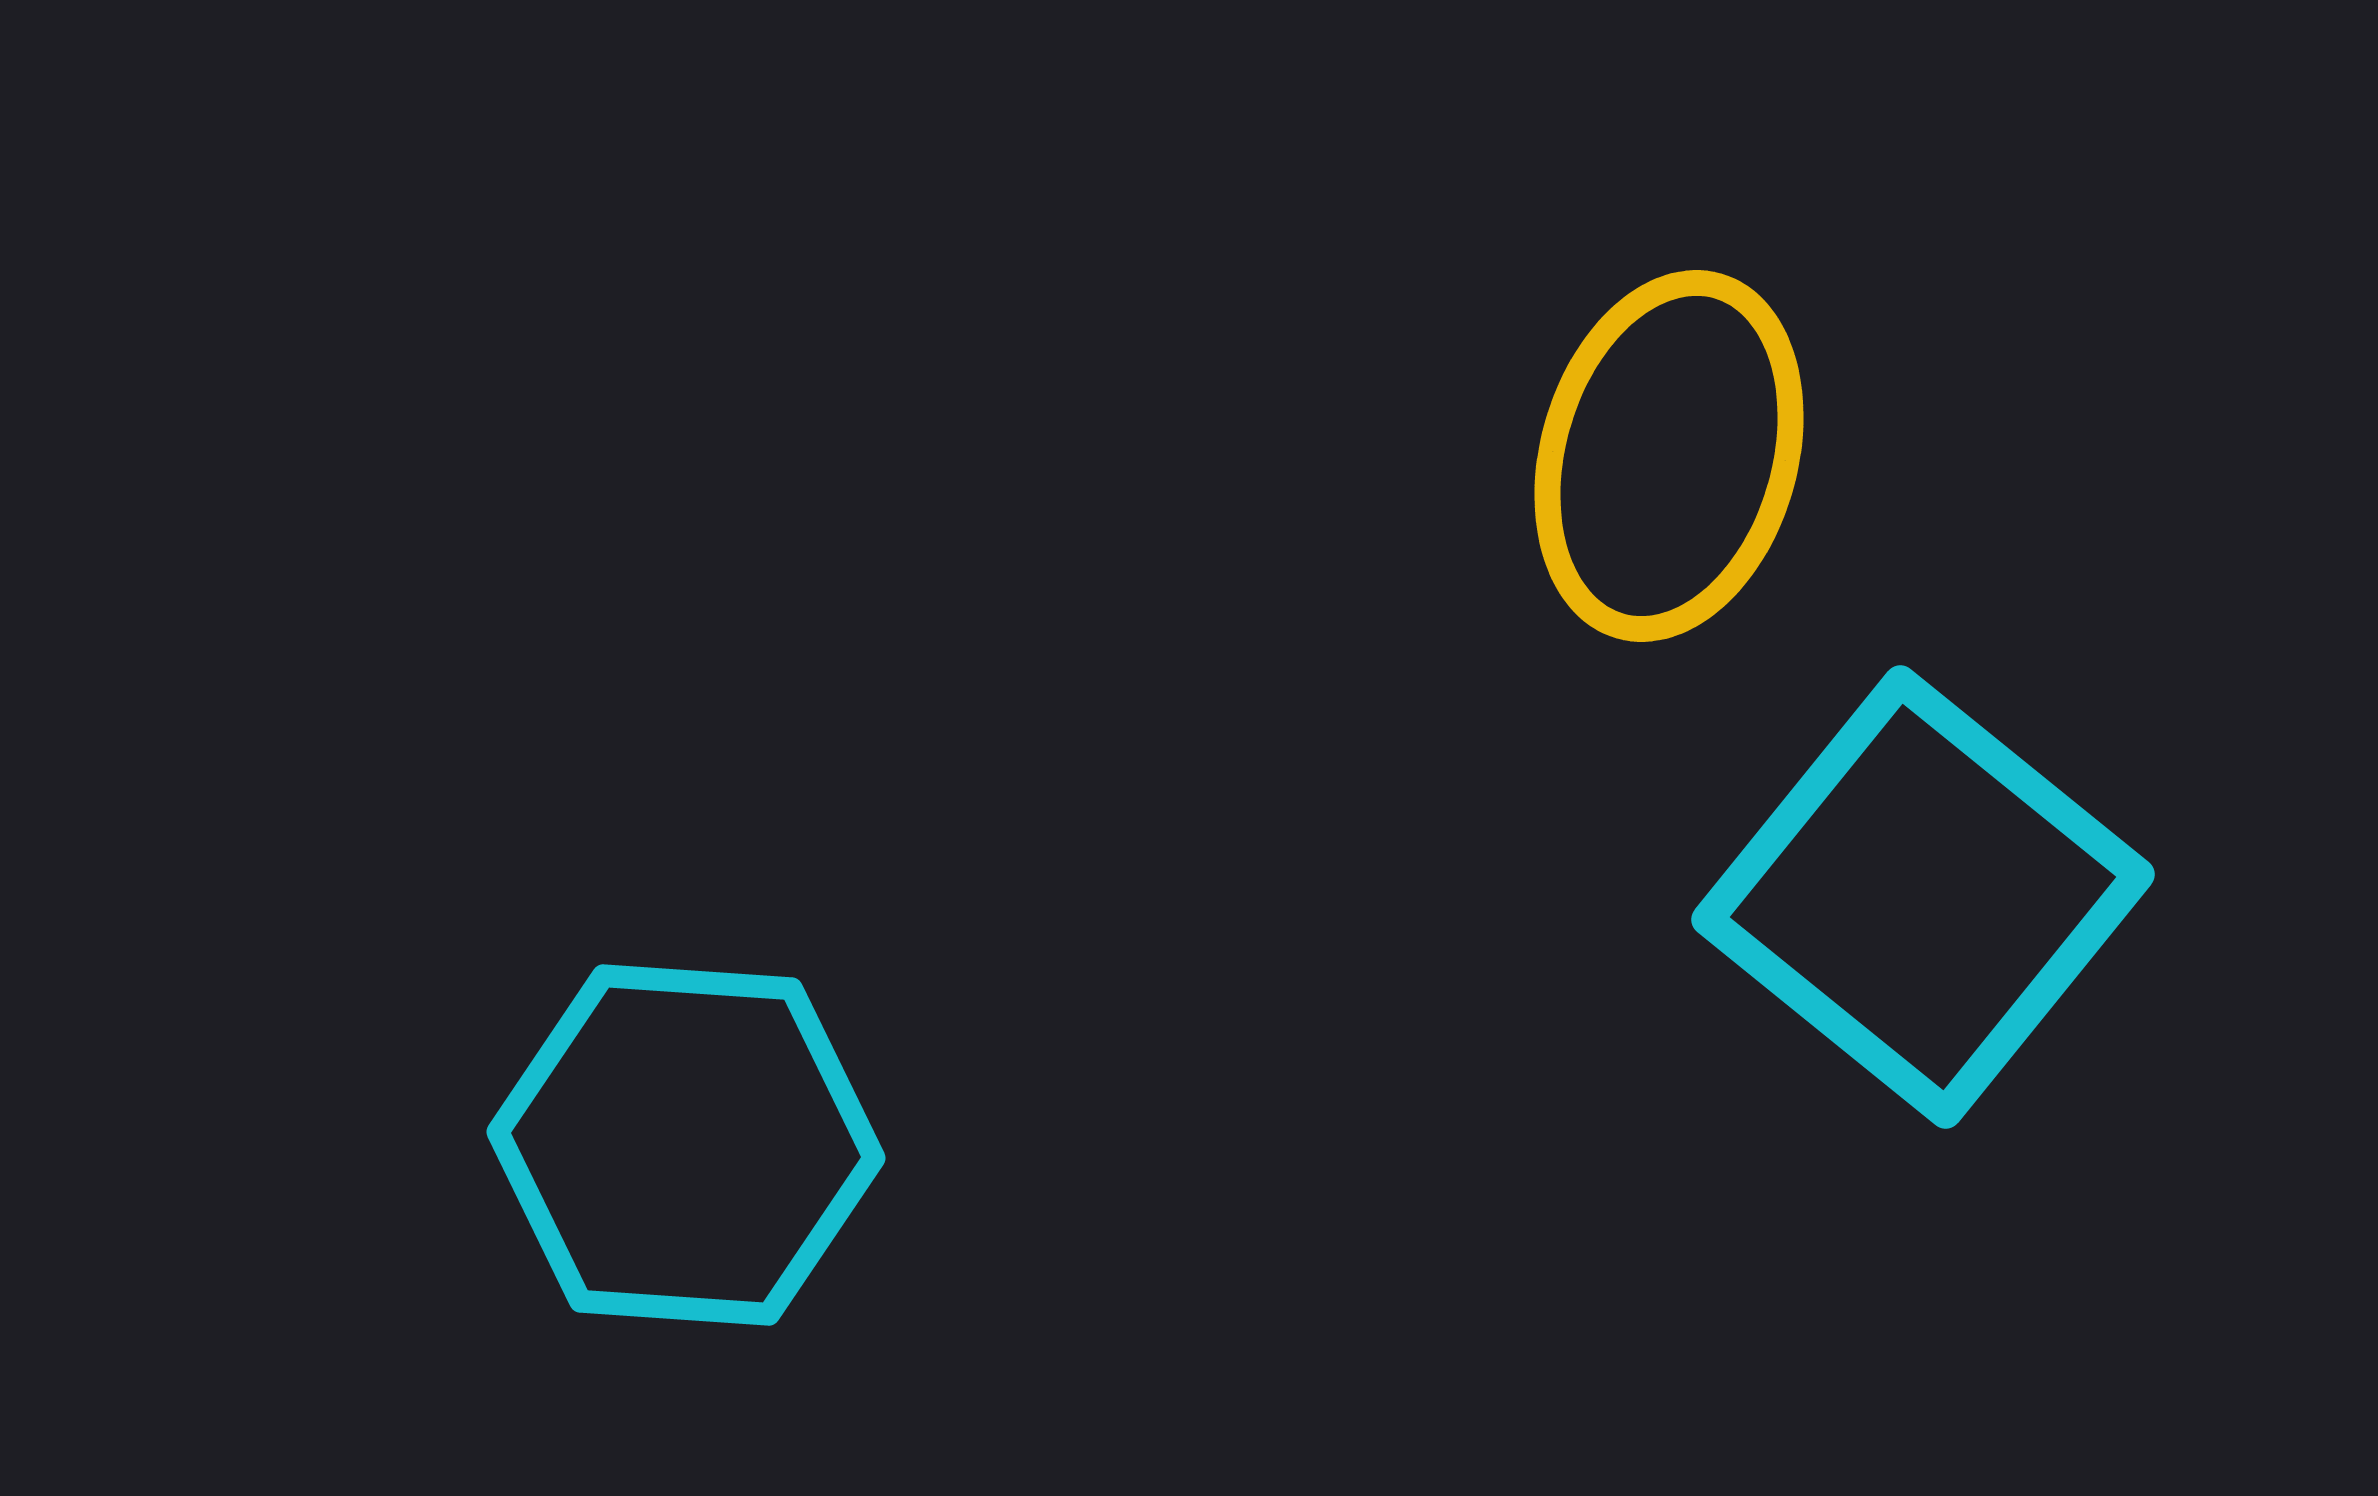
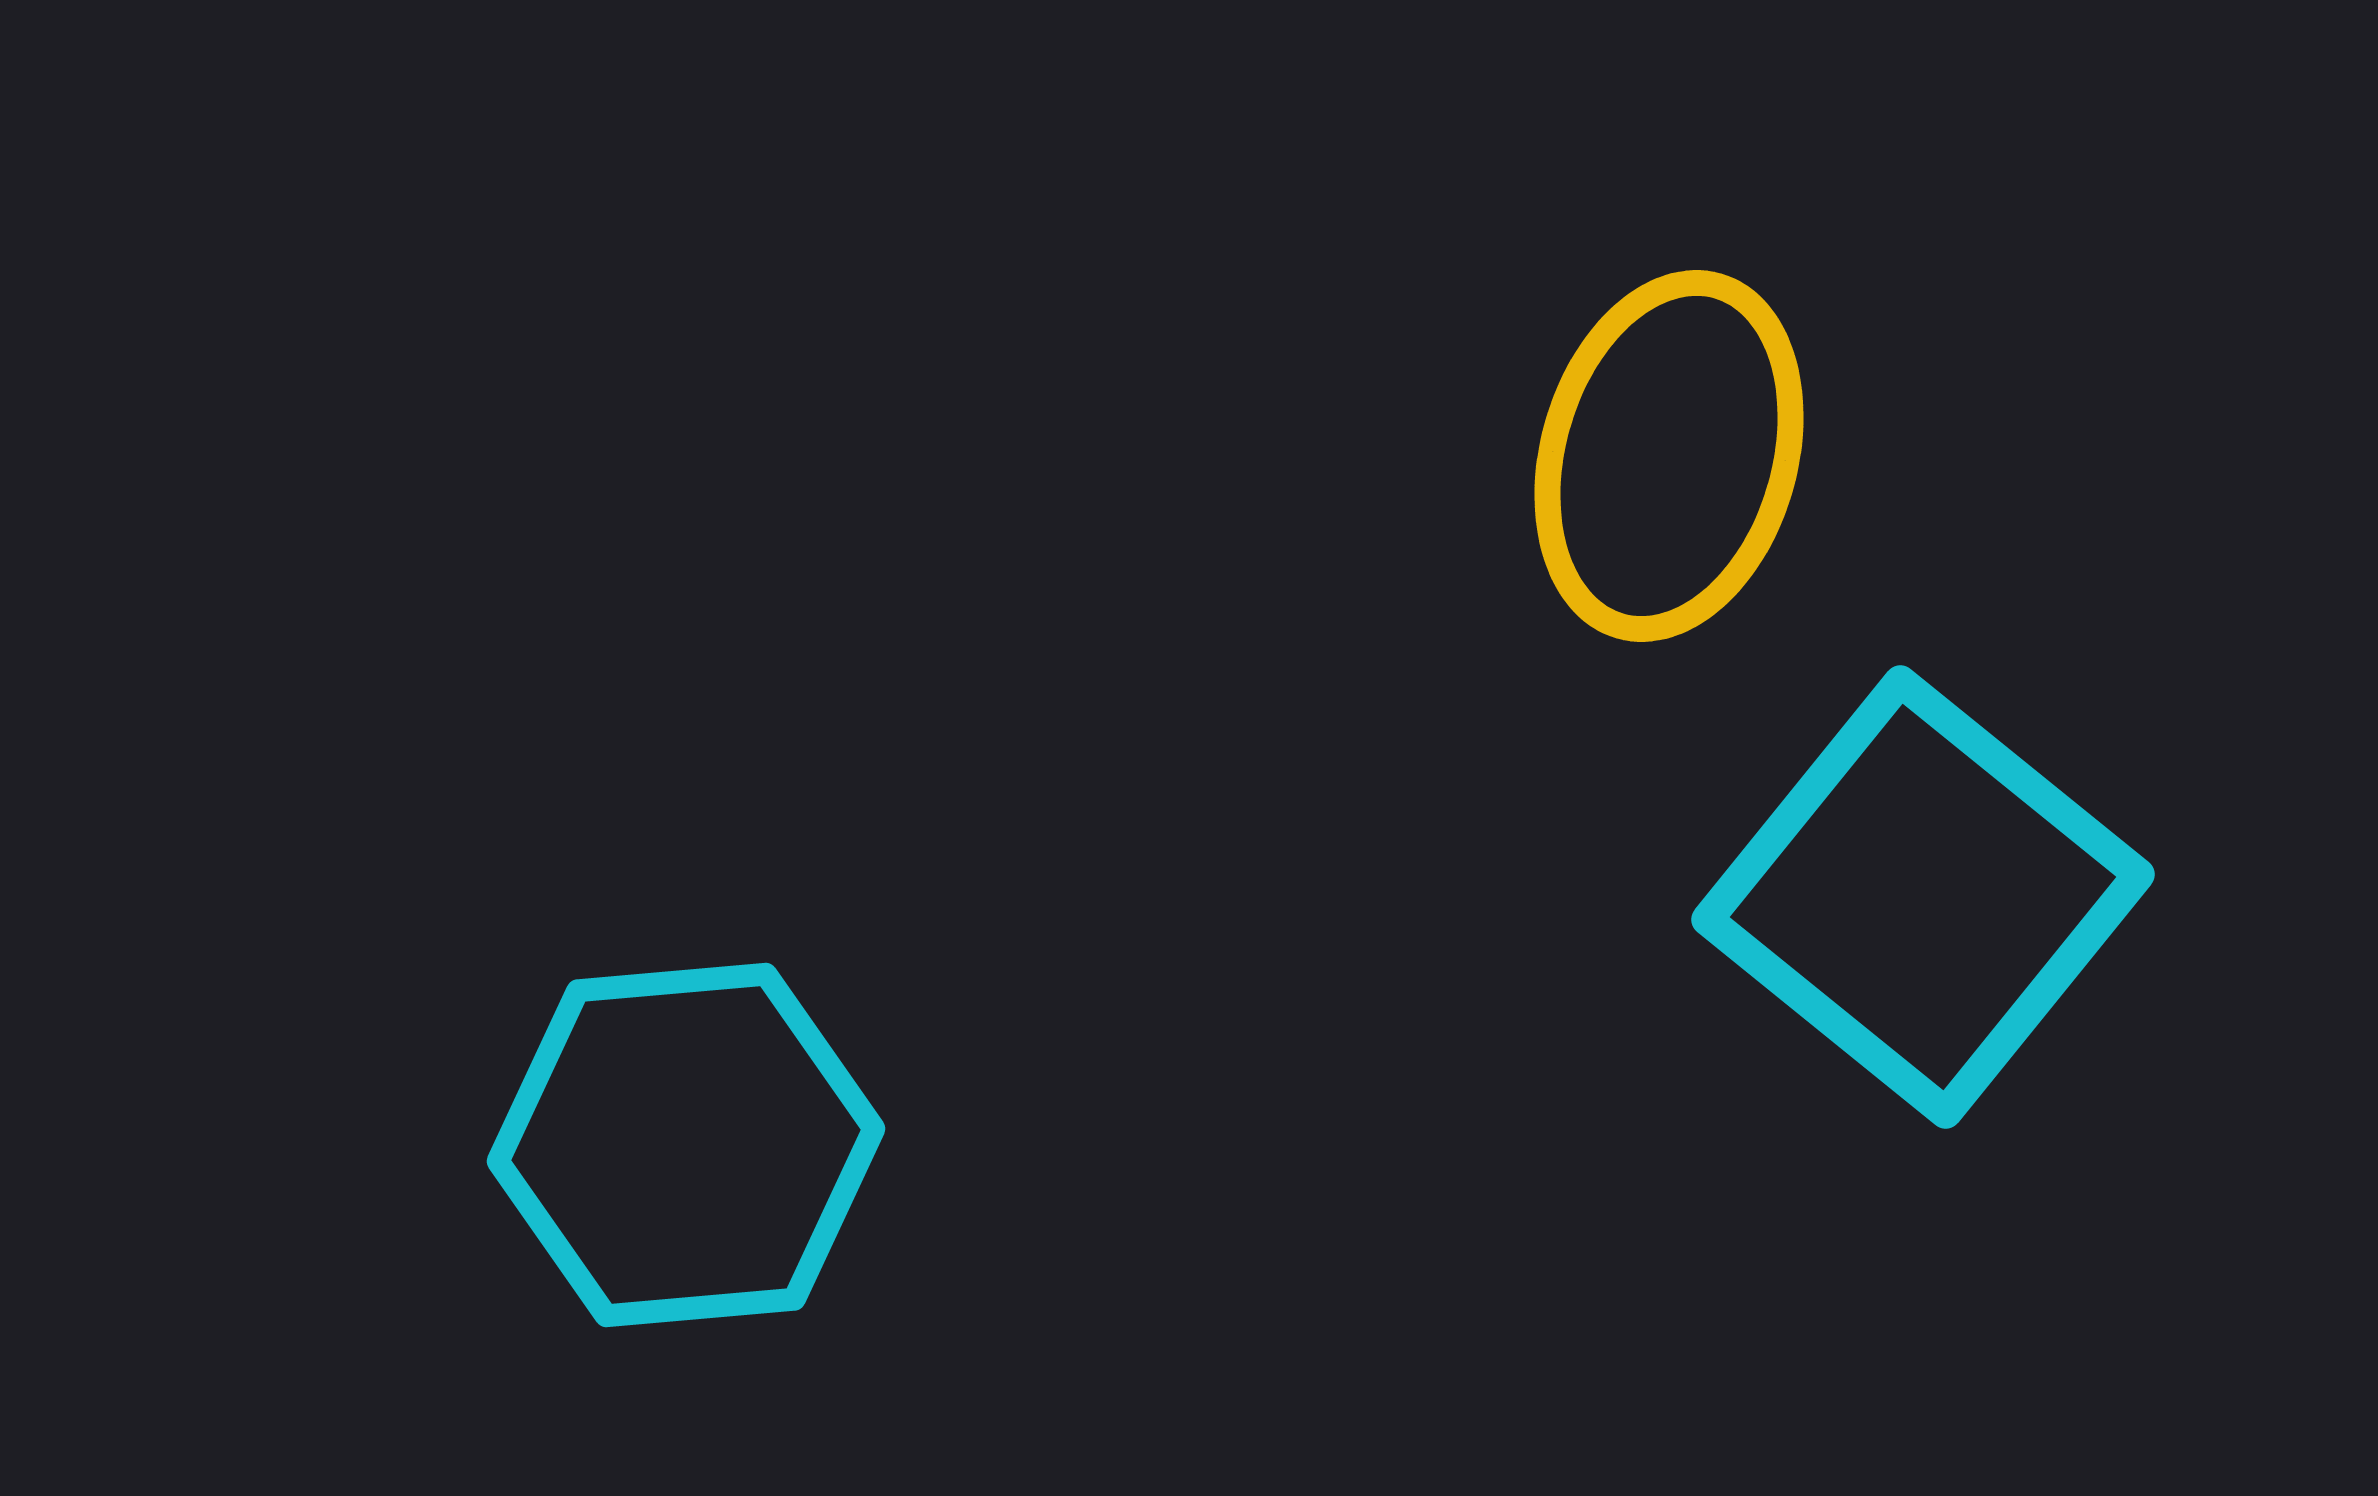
cyan hexagon: rotated 9 degrees counterclockwise
